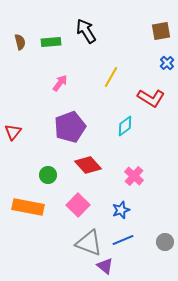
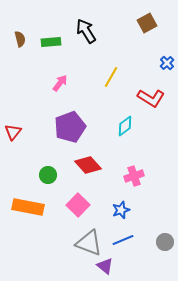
brown square: moved 14 px left, 8 px up; rotated 18 degrees counterclockwise
brown semicircle: moved 3 px up
pink cross: rotated 30 degrees clockwise
